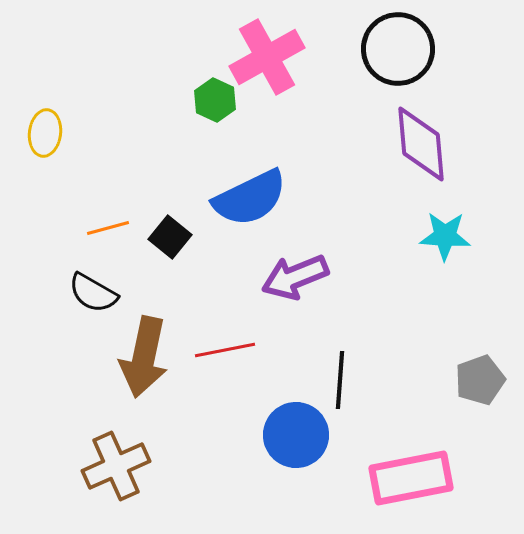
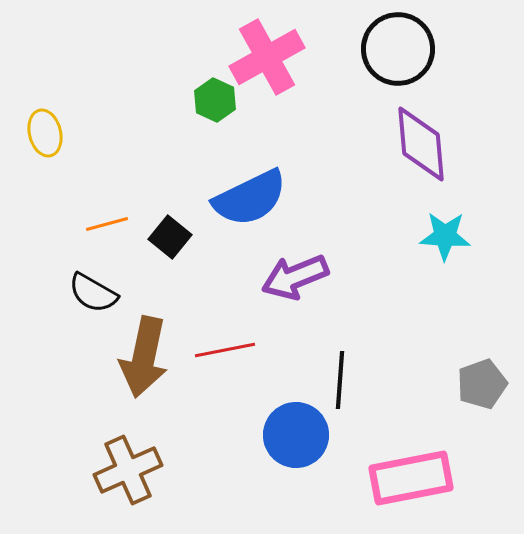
yellow ellipse: rotated 21 degrees counterclockwise
orange line: moved 1 px left, 4 px up
gray pentagon: moved 2 px right, 4 px down
brown cross: moved 12 px right, 4 px down
